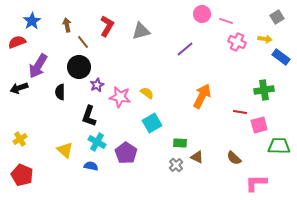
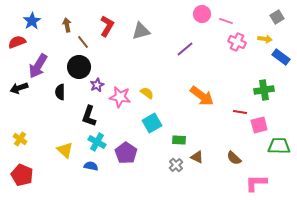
orange arrow: rotated 100 degrees clockwise
yellow cross: rotated 24 degrees counterclockwise
green rectangle: moved 1 px left, 3 px up
